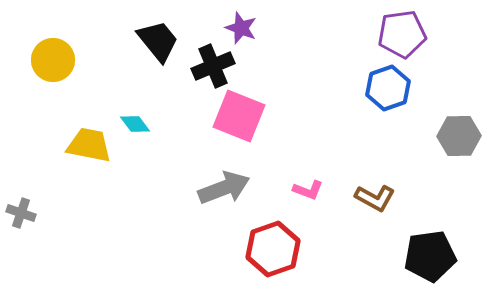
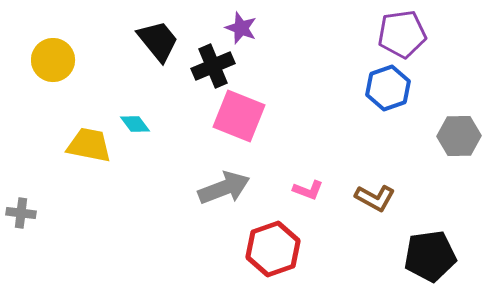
gray cross: rotated 12 degrees counterclockwise
